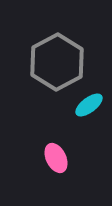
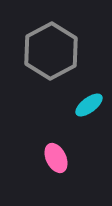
gray hexagon: moved 6 px left, 11 px up
